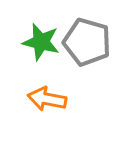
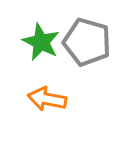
green star: rotated 12 degrees clockwise
